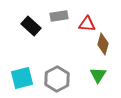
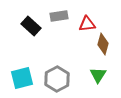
red triangle: rotated 12 degrees counterclockwise
